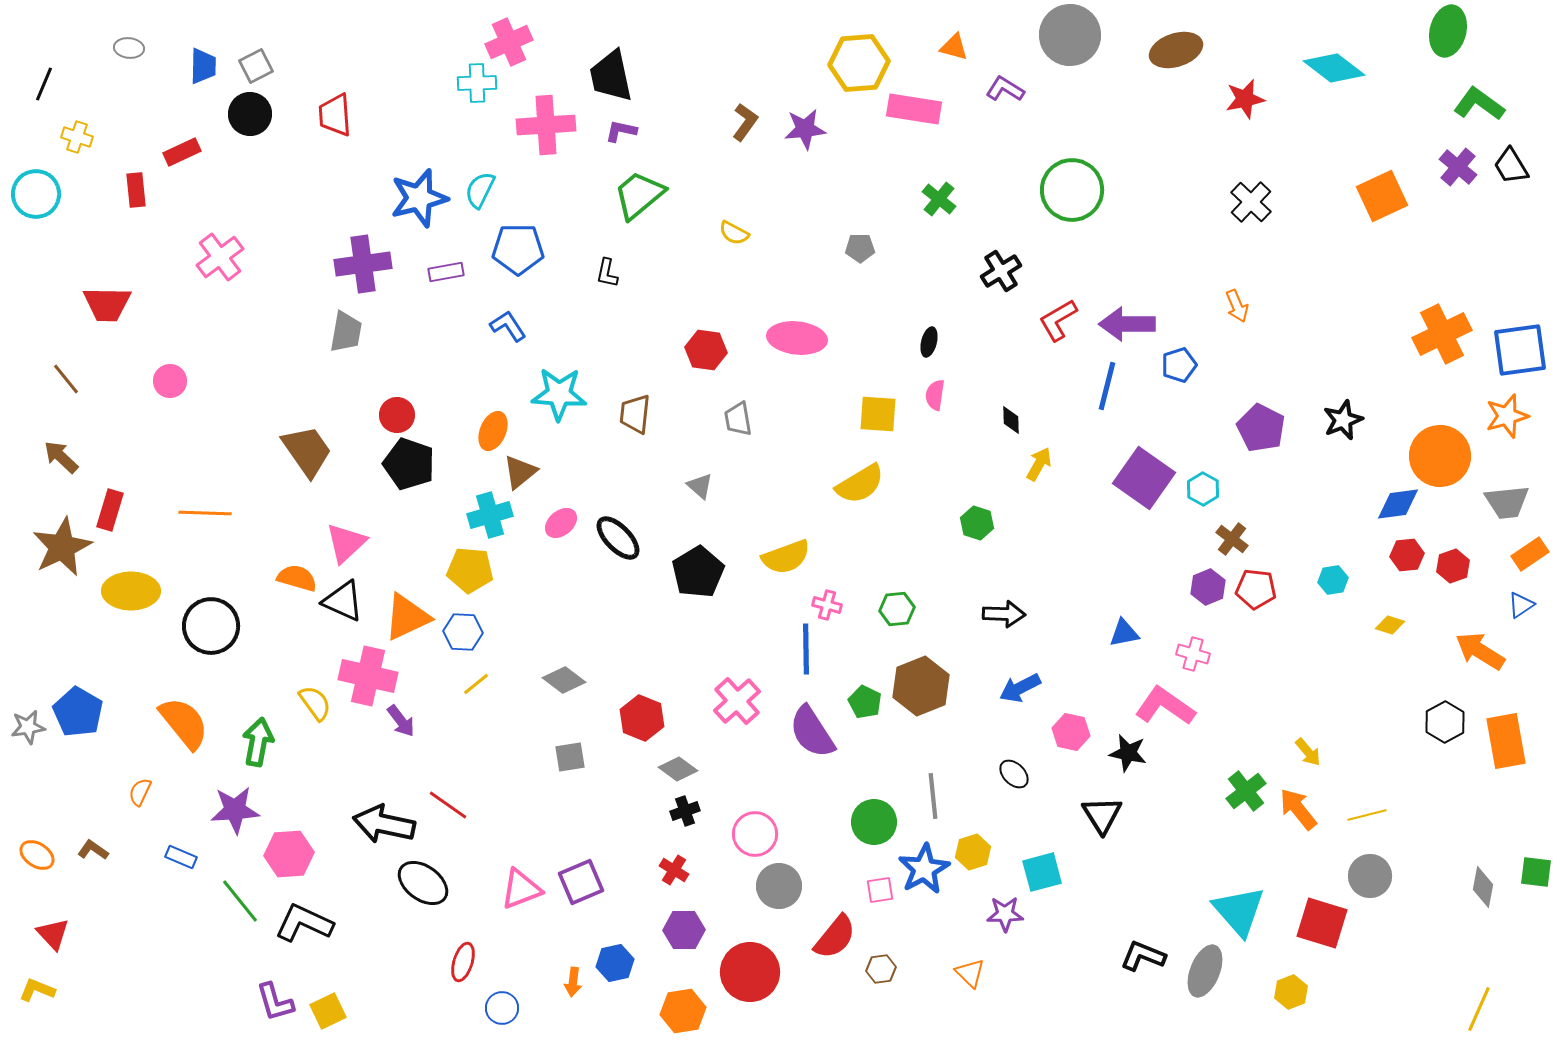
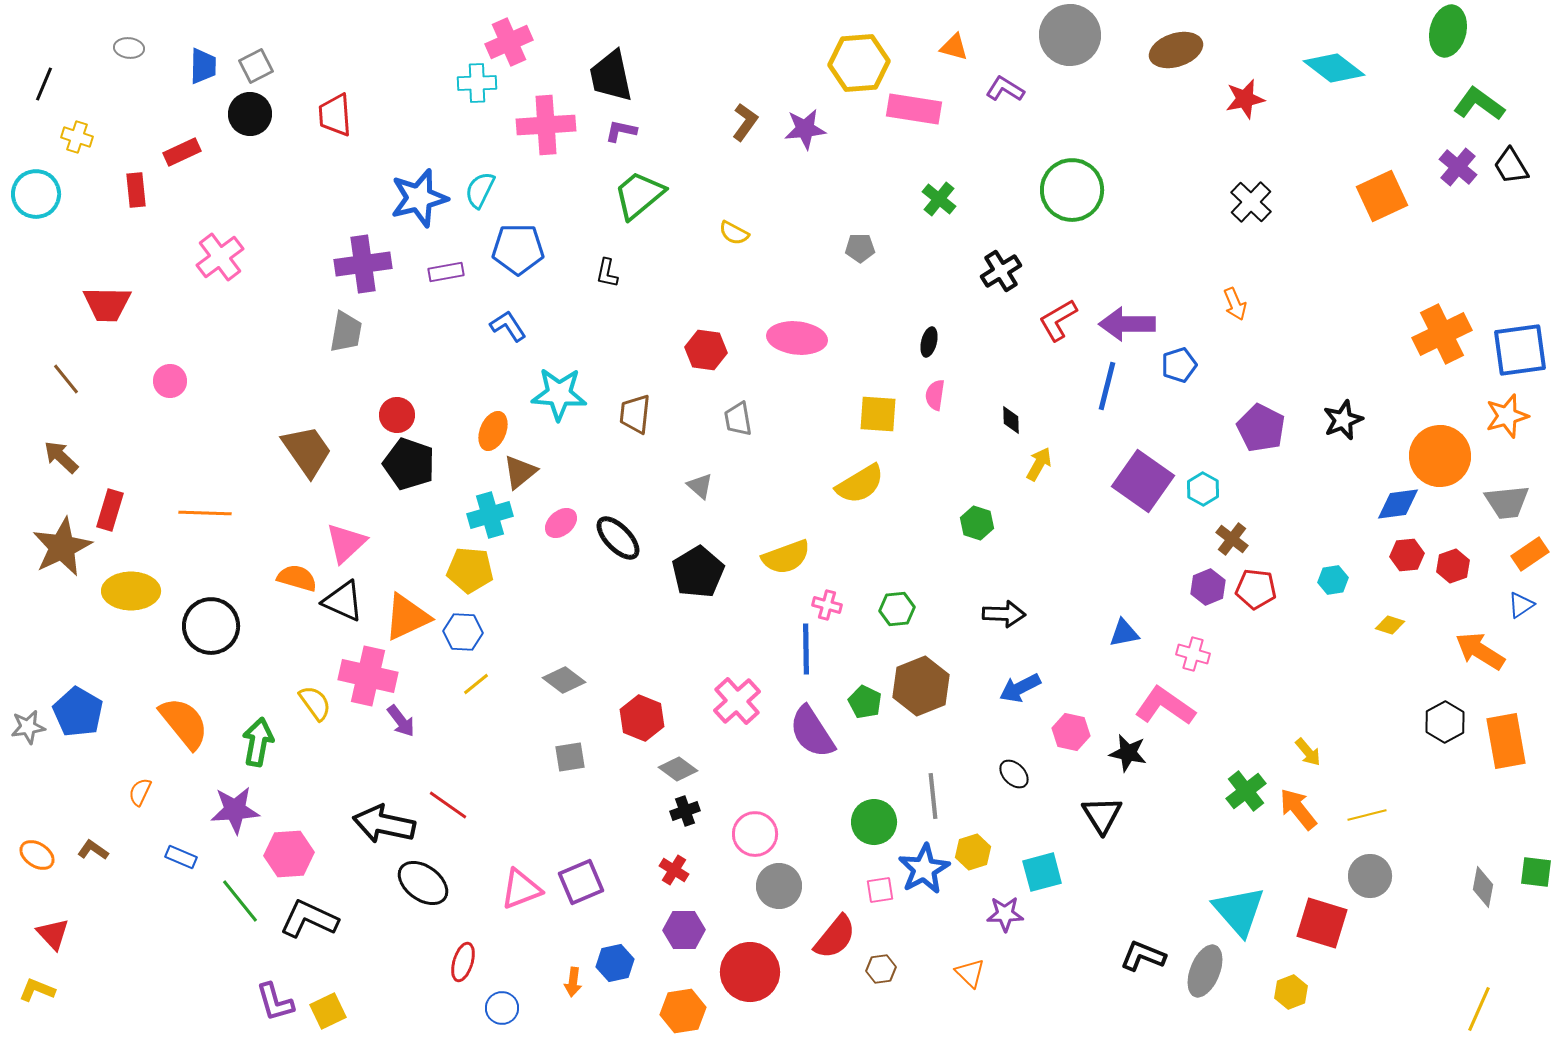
orange arrow at (1237, 306): moved 2 px left, 2 px up
purple square at (1144, 478): moved 1 px left, 3 px down
black L-shape at (304, 923): moved 5 px right, 4 px up
